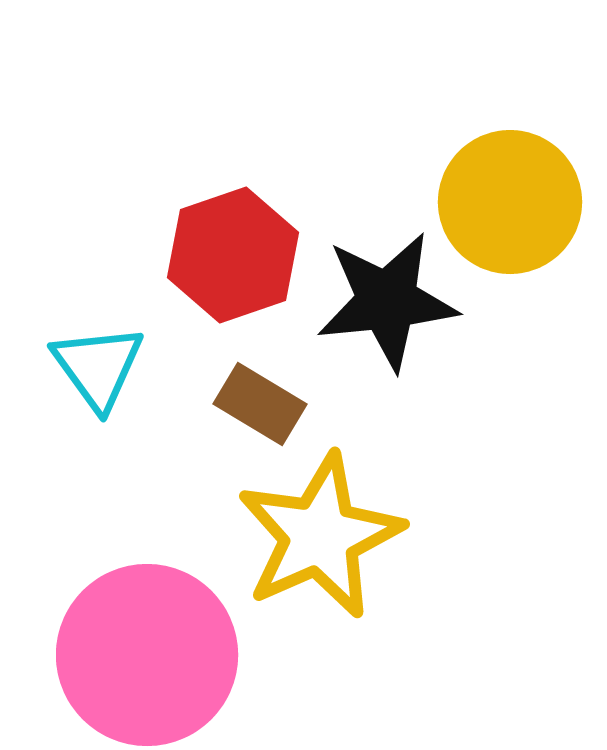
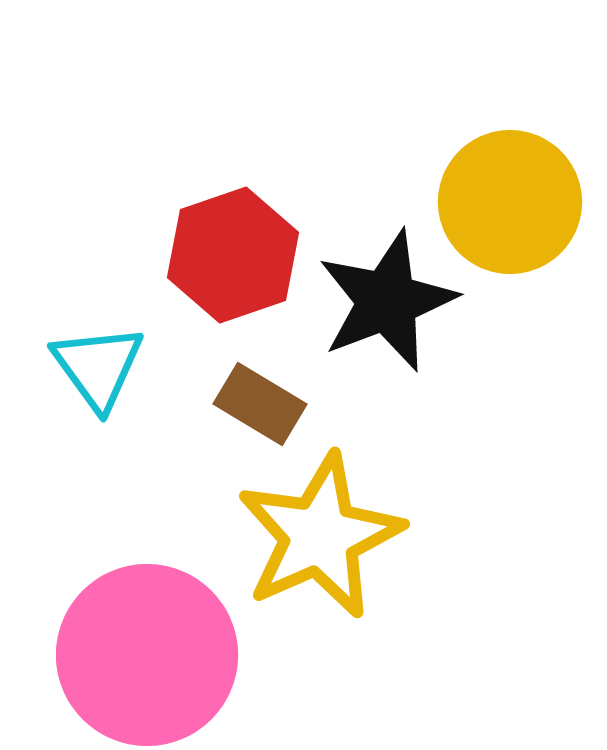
black star: rotated 15 degrees counterclockwise
